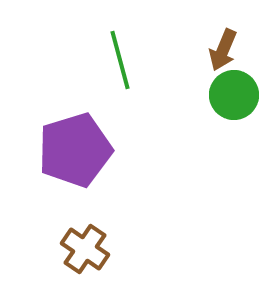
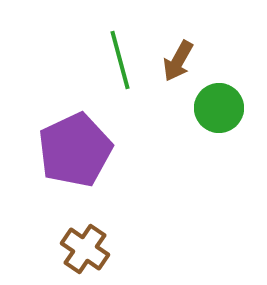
brown arrow: moved 45 px left, 11 px down; rotated 6 degrees clockwise
green circle: moved 15 px left, 13 px down
purple pentagon: rotated 8 degrees counterclockwise
